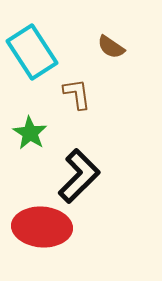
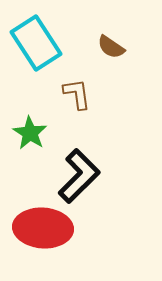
cyan rectangle: moved 4 px right, 9 px up
red ellipse: moved 1 px right, 1 px down
